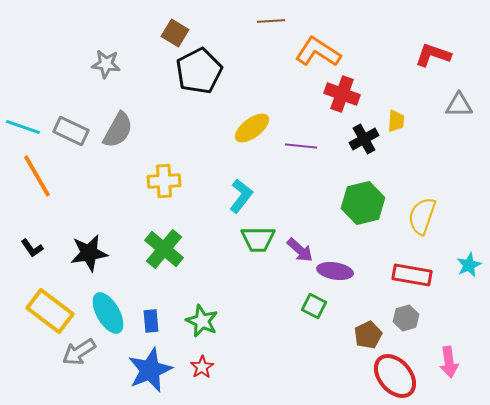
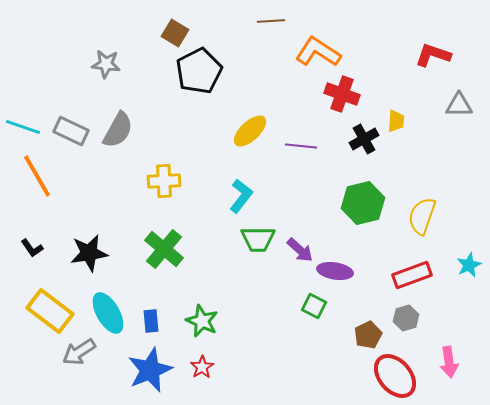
yellow ellipse: moved 2 px left, 3 px down; rotated 6 degrees counterclockwise
red rectangle: rotated 30 degrees counterclockwise
